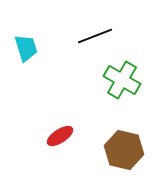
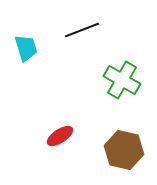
black line: moved 13 px left, 6 px up
